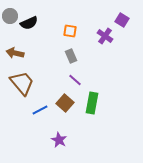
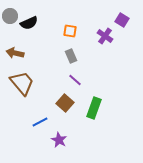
green rectangle: moved 2 px right, 5 px down; rotated 10 degrees clockwise
blue line: moved 12 px down
